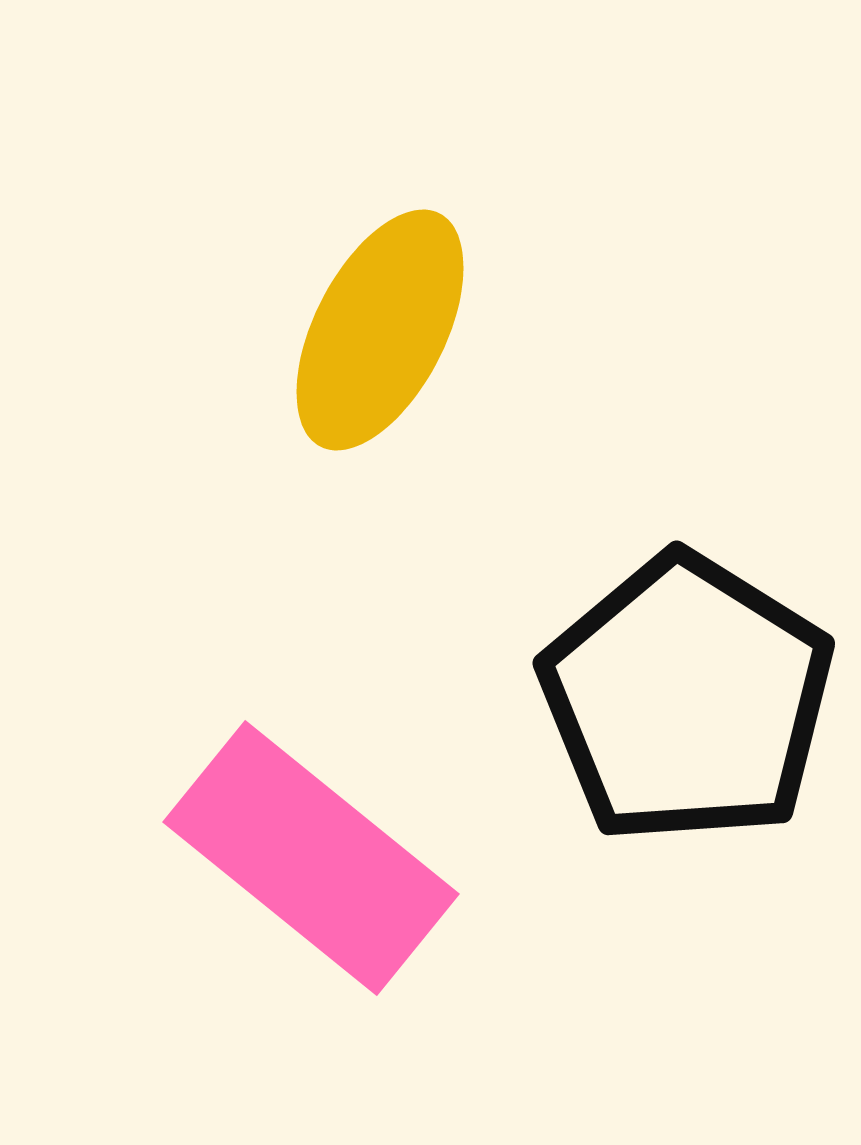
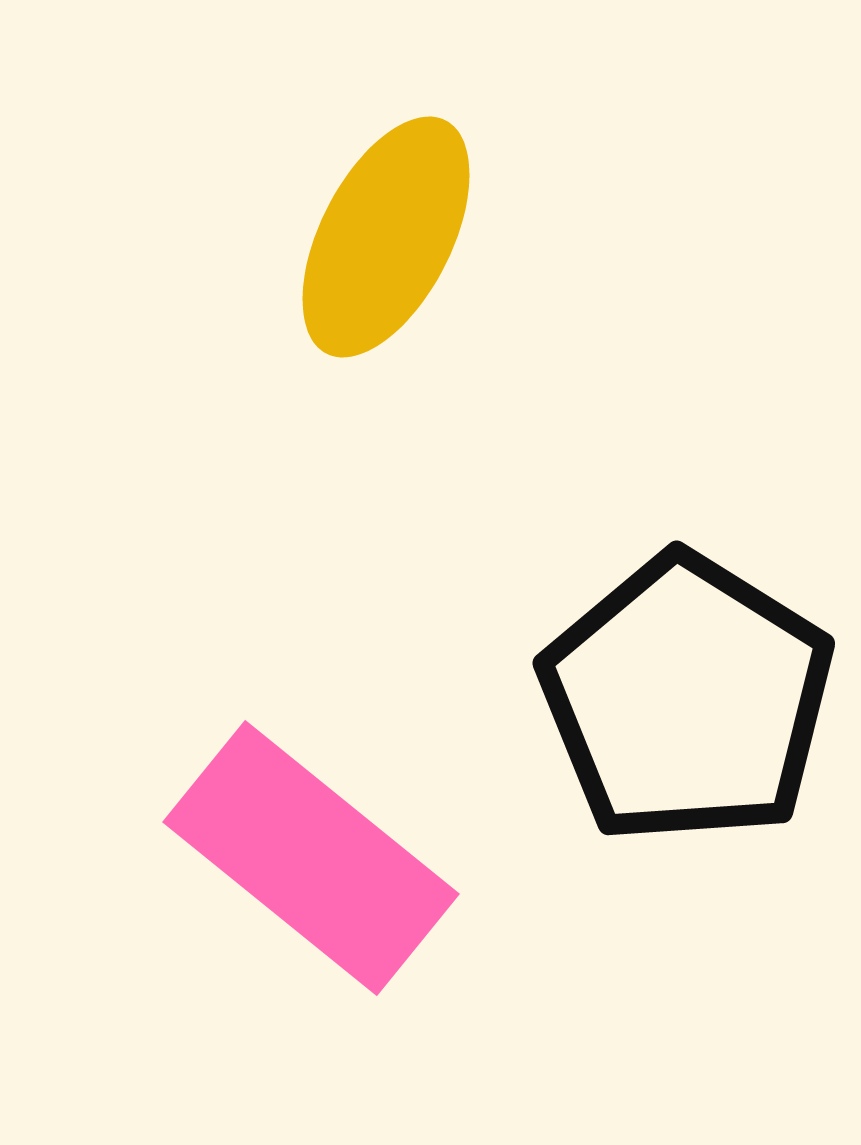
yellow ellipse: moved 6 px right, 93 px up
